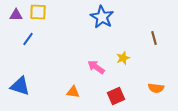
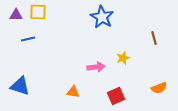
blue line: rotated 40 degrees clockwise
pink arrow: rotated 138 degrees clockwise
orange semicircle: moved 3 px right; rotated 28 degrees counterclockwise
